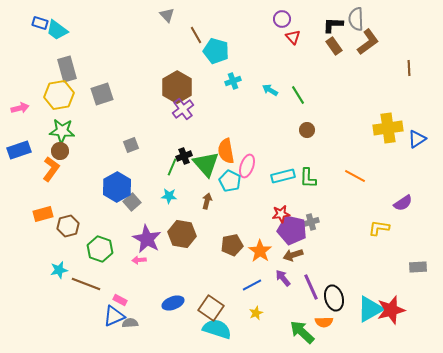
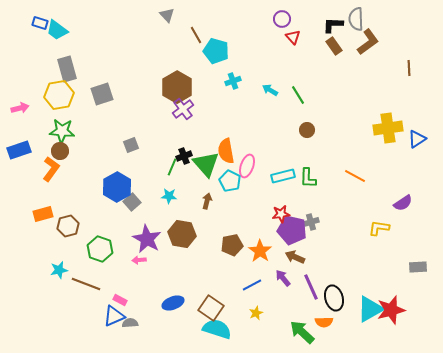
brown arrow at (293, 255): moved 2 px right, 2 px down; rotated 42 degrees clockwise
